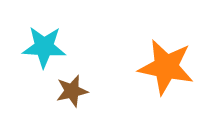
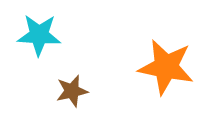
cyan star: moved 5 px left, 12 px up
